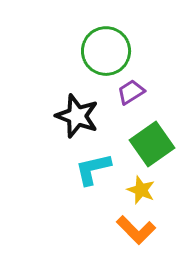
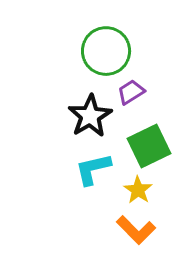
black star: moved 13 px right; rotated 21 degrees clockwise
green square: moved 3 px left, 2 px down; rotated 9 degrees clockwise
yellow star: moved 3 px left; rotated 12 degrees clockwise
